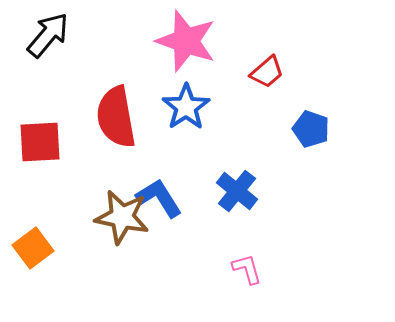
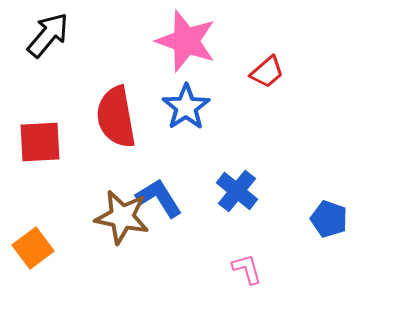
blue pentagon: moved 18 px right, 90 px down
